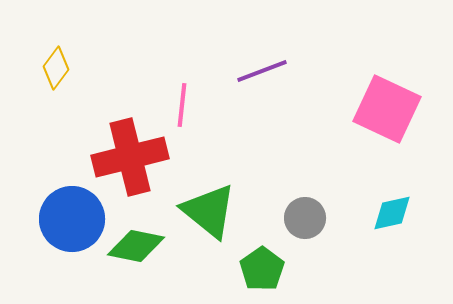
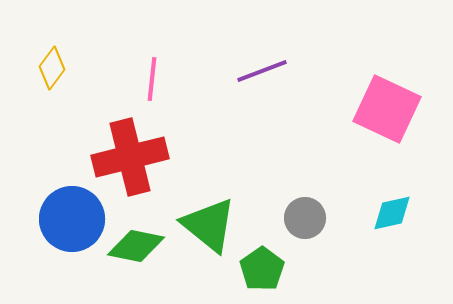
yellow diamond: moved 4 px left
pink line: moved 30 px left, 26 px up
green triangle: moved 14 px down
